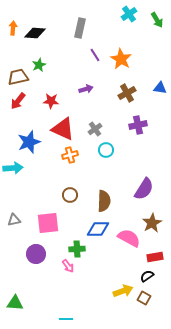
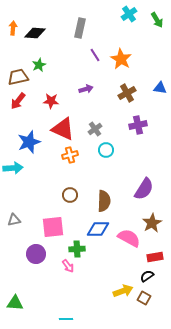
pink square: moved 5 px right, 4 px down
